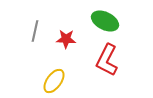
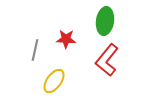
green ellipse: rotated 72 degrees clockwise
gray line: moved 19 px down
red L-shape: rotated 12 degrees clockwise
